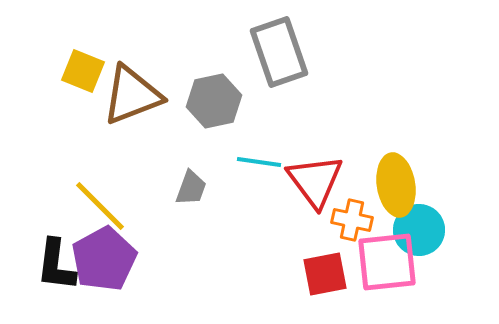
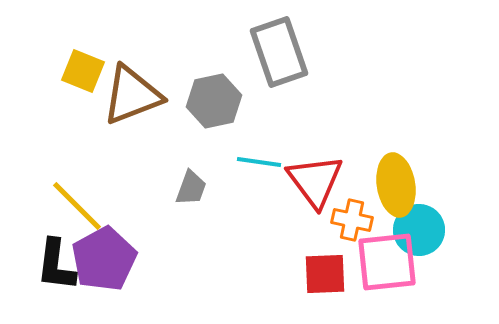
yellow line: moved 23 px left
red square: rotated 9 degrees clockwise
